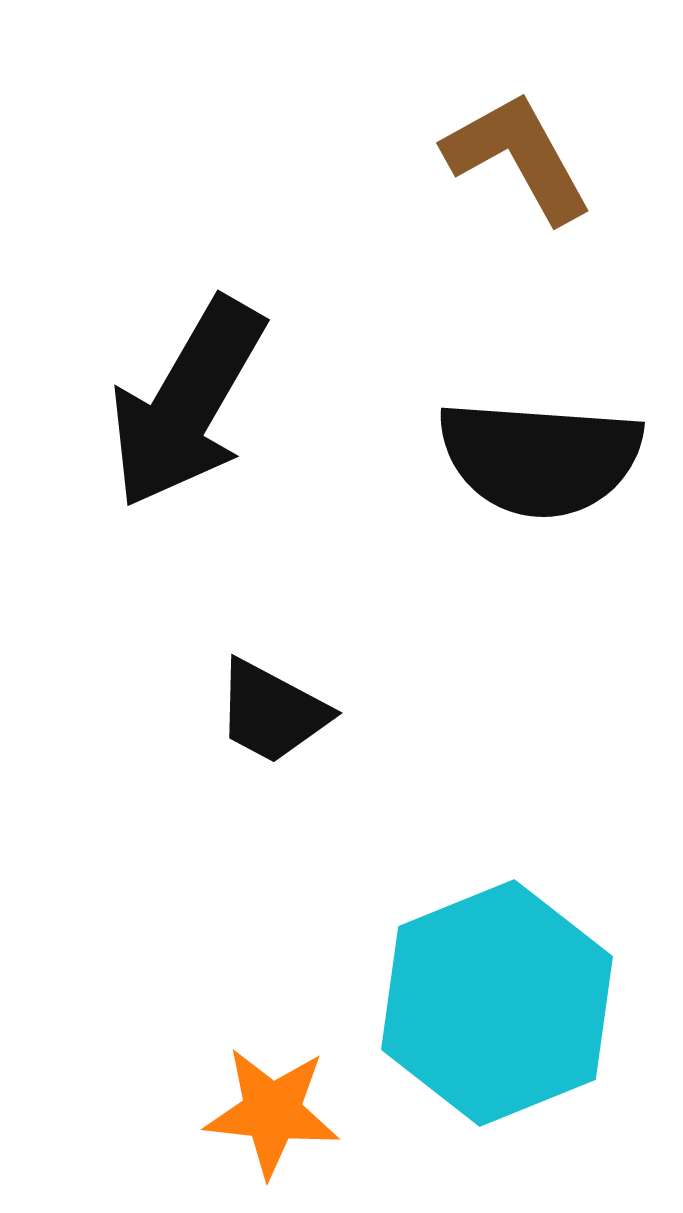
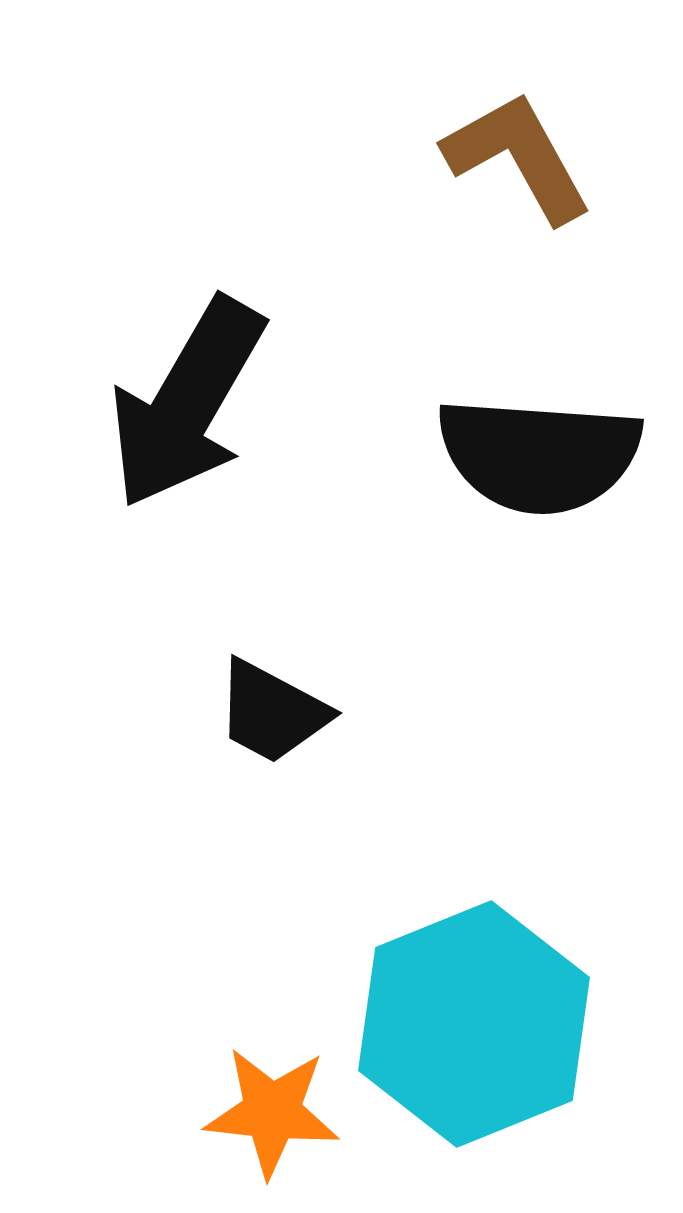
black semicircle: moved 1 px left, 3 px up
cyan hexagon: moved 23 px left, 21 px down
